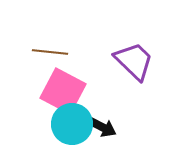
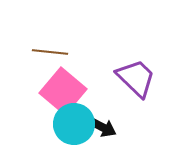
purple trapezoid: moved 2 px right, 17 px down
pink square: rotated 12 degrees clockwise
cyan circle: moved 2 px right
